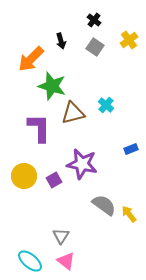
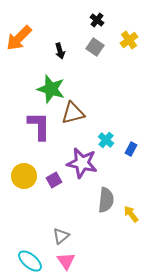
black cross: moved 3 px right
black arrow: moved 1 px left, 10 px down
orange arrow: moved 12 px left, 21 px up
green star: moved 1 px left, 3 px down
cyan cross: moved 35 px down
purple L-shape: moved 2 px up
blue rectangle: rotated 40 degrees counterclockwise
purple star: moved 1 px up
gray semicircle: moved 2 px right, 5 px up; rotated 60 degrees clockwise
yellow arrow: moved 2 px right
gray triangle: rotated 18 degrees clockwise
pink triangle: rotated 18 degrees clockwise
